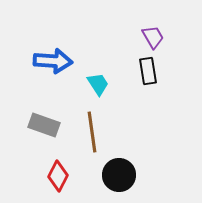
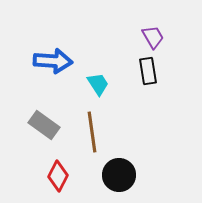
gray rectangle: rotated 16 degrees clockwise
